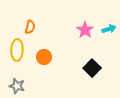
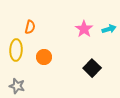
pink star: moved 1 px left, 1 px up
yellow ellipse: moved 1 px left
